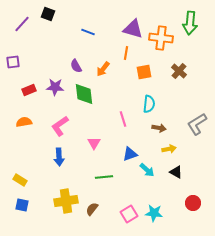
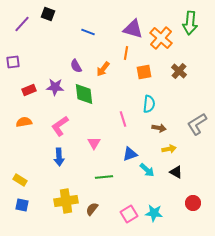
orange cross: rotated 35 degrees clockwise
